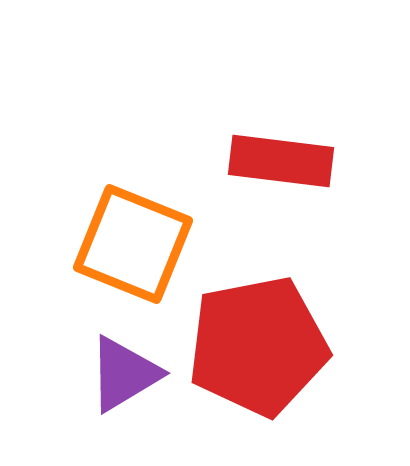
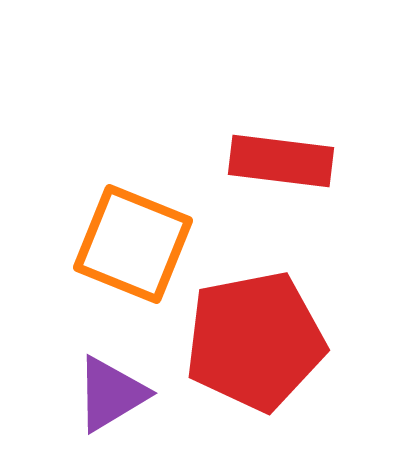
red pentagon: moved 3 px left, 5 px up
purple triangle: moved 13 px left, 20 px down
